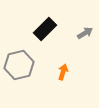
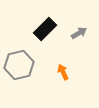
gray arrow: moved 6 px left
orange arrow: rotated 42 degrees counterclockwise
